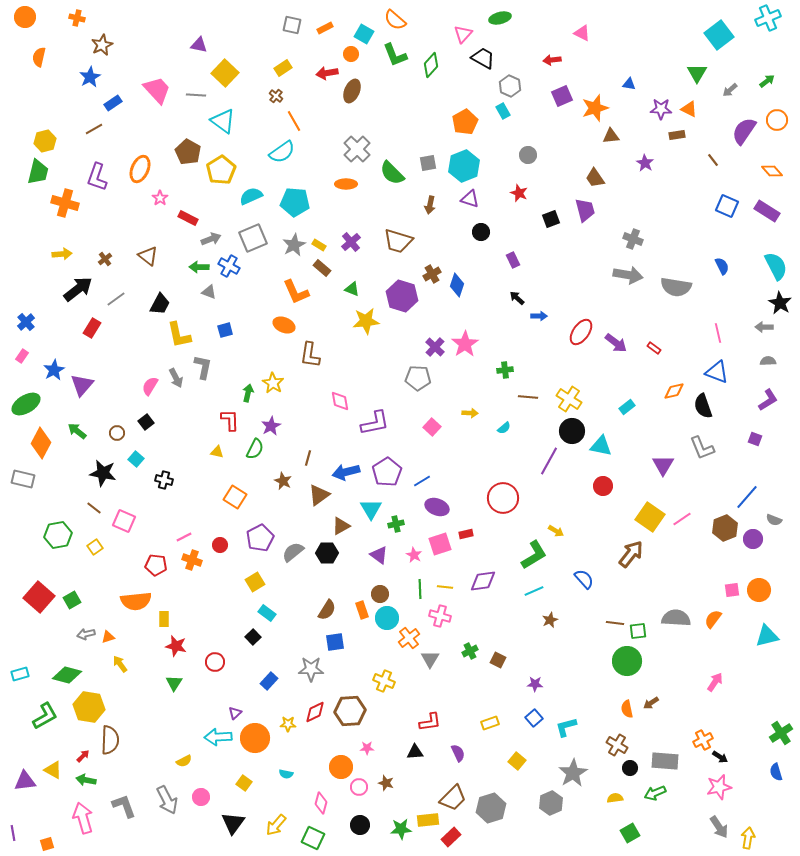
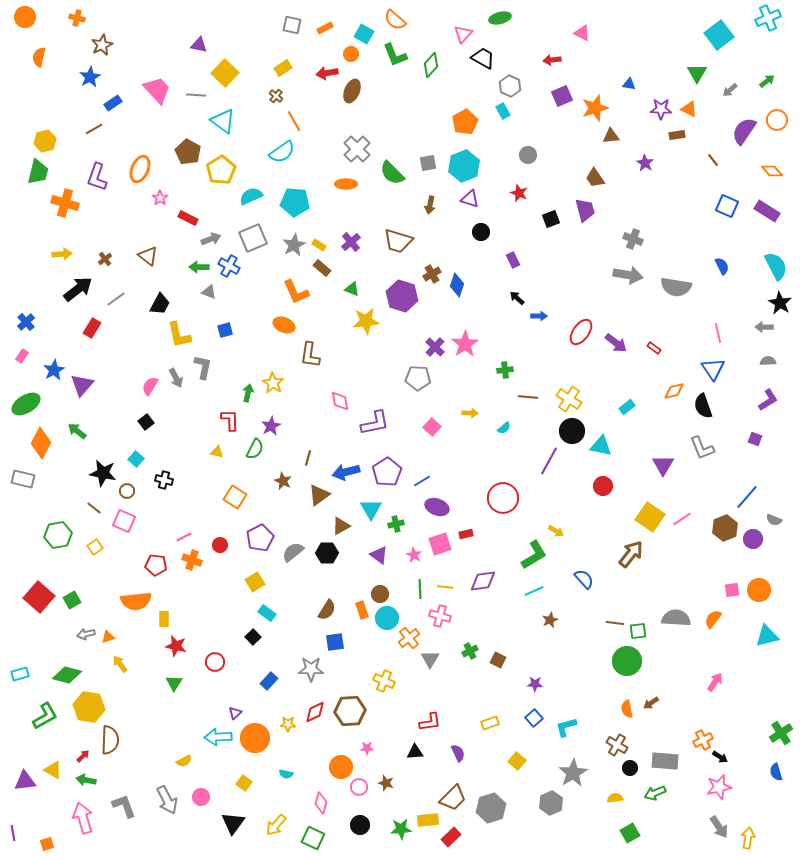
blue triangle at (717, 372): moved 4 px left, 3 px up; rotated 35 degrees clockwise
brown circle at (117, 433): moved 10 px right, 58 px down
